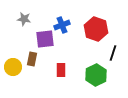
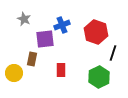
gray star: rotated 16 degrees clockwise
red hexagon: moved 3 px down
yellow circle: moved 1 px right, 6 px down
green hexagon: moved 3 px right, 2 px down
